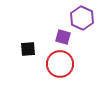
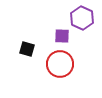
purple square: moved 1 px left, 1 px up; rotated 14 degrees counterclockwise
black square: moved 1 px left; rotated 21 degrees clockwise
